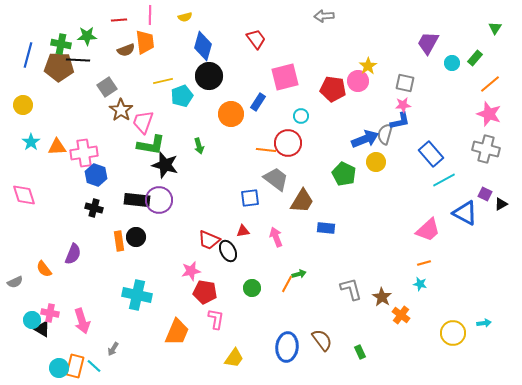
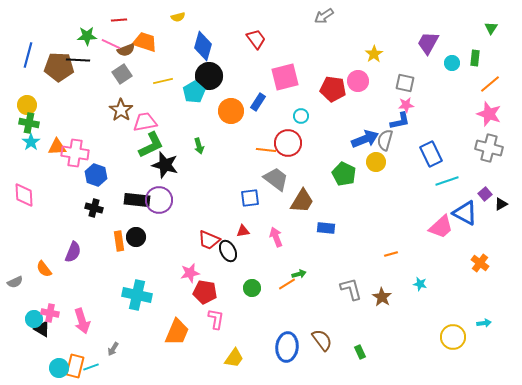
pink line at (150, 15): moved 39 px left, 29 px down; rotated 66 degrees counterclockwise
gray arrow at (324, 16): rotated 30 degrees counterclockwise
yellow semicircle at (185, 17): moved 7 px left
green triangle at (495, 28): moved 4 px left
orange trapezoid at (145, 42): rotated 65 degrees counterclockwise
green cross at (61, 44): moved 32 px left, 79 px down
green rectangle at (475, 58): rotated 35 degrees counterclockwise
yellow star at (368, 66): moved 6 px right, 12 px up
gray square at (107, 87): moved 15 px right, 13 px up
cyan pentagon at (182, 96): moved 12 px right, 4 px up; rotated 10 degrees counterclockwise
yellow circle at (23, 105): moved 4 px right
pink star at (403, 105): moved 3 px right
orange circle at (231, 114): moved 3 px up
pink trapezoid at (143, 122): moved 2 px right; rotated 60 degrees clockwise
gray semicircle at (385, 134): moved 6 px down
green L-shape at (151, 145): rotated 36 degrees counterclockwise
gray cross at (486, 149): moved 3 px right, 1 px up
pink cross at (84, 153): moved 9 px left; rotated 16 degrees clockwise
blue rectangle at (431, 154): rotated 15 degrees clockwise
cyan line at (444, 180): moved 3 px right, 1 px down; rotated 10 degrees clockwise
purple square at (485, 194): rotated 24 degrees clockwise
pink diamond at (24, 195): rotated 15 degrees clockwise
pink trapezoid at (428, 230): moved 13 px right, 3 px up
purple semicircle at (73, 254): moved 2 px up
orange line at (424, 263): moved 33 px left, 9 px up
pink star at (191, 271): moved 1 px left, 2 px down
orange line at (287, 284): rotated 30 degrees clockwise
orange cross at (401, 315): moved 79 px right, 52 px up
cyan circle at (32, 320): moved 2 px right, 1 px up
yellow circle at (453, 333): moved 4 px down
cyan line at (94, 366): moved 3 px left, 1 px down; rotated 63 degrees counterclockwise
